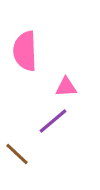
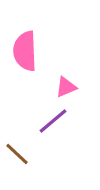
pink triangle: rotated 20 degrees counterclockwise
